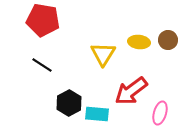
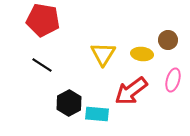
yellow ellipse: moved 3 px right, 12 px down
pink ellipse: moved 13 px right, 33 px up
